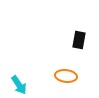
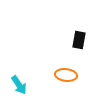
orange ellipse: moved 1 px up
